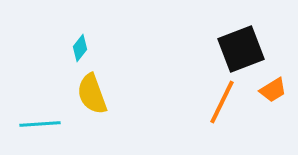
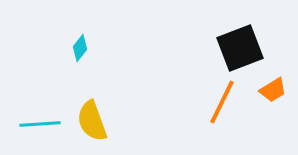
black square: moved 1 px left, 1 px up
yellow semicircle: moved 27 px down
